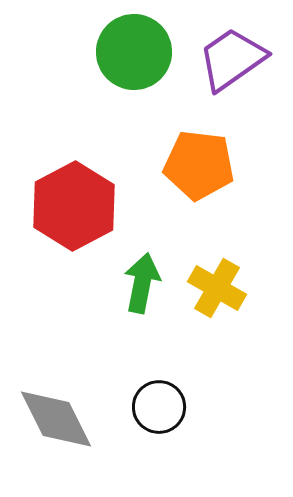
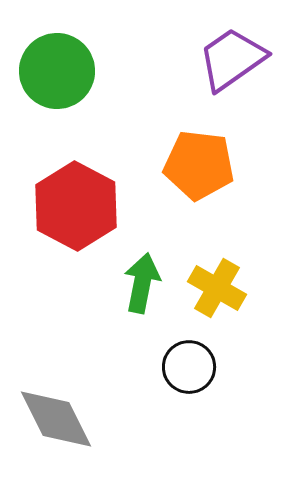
green circle: moved 77 px left, 19 px down
red hexagon: moved 2 px right; rotated 4 degrees counterclockwise
black circle: moved 30 px right, 40 px up
